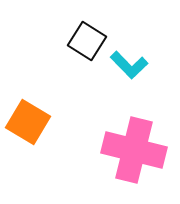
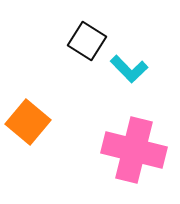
cyan L-shape: moved 4 px down
orange square: rotated 9 degrees clockwise
